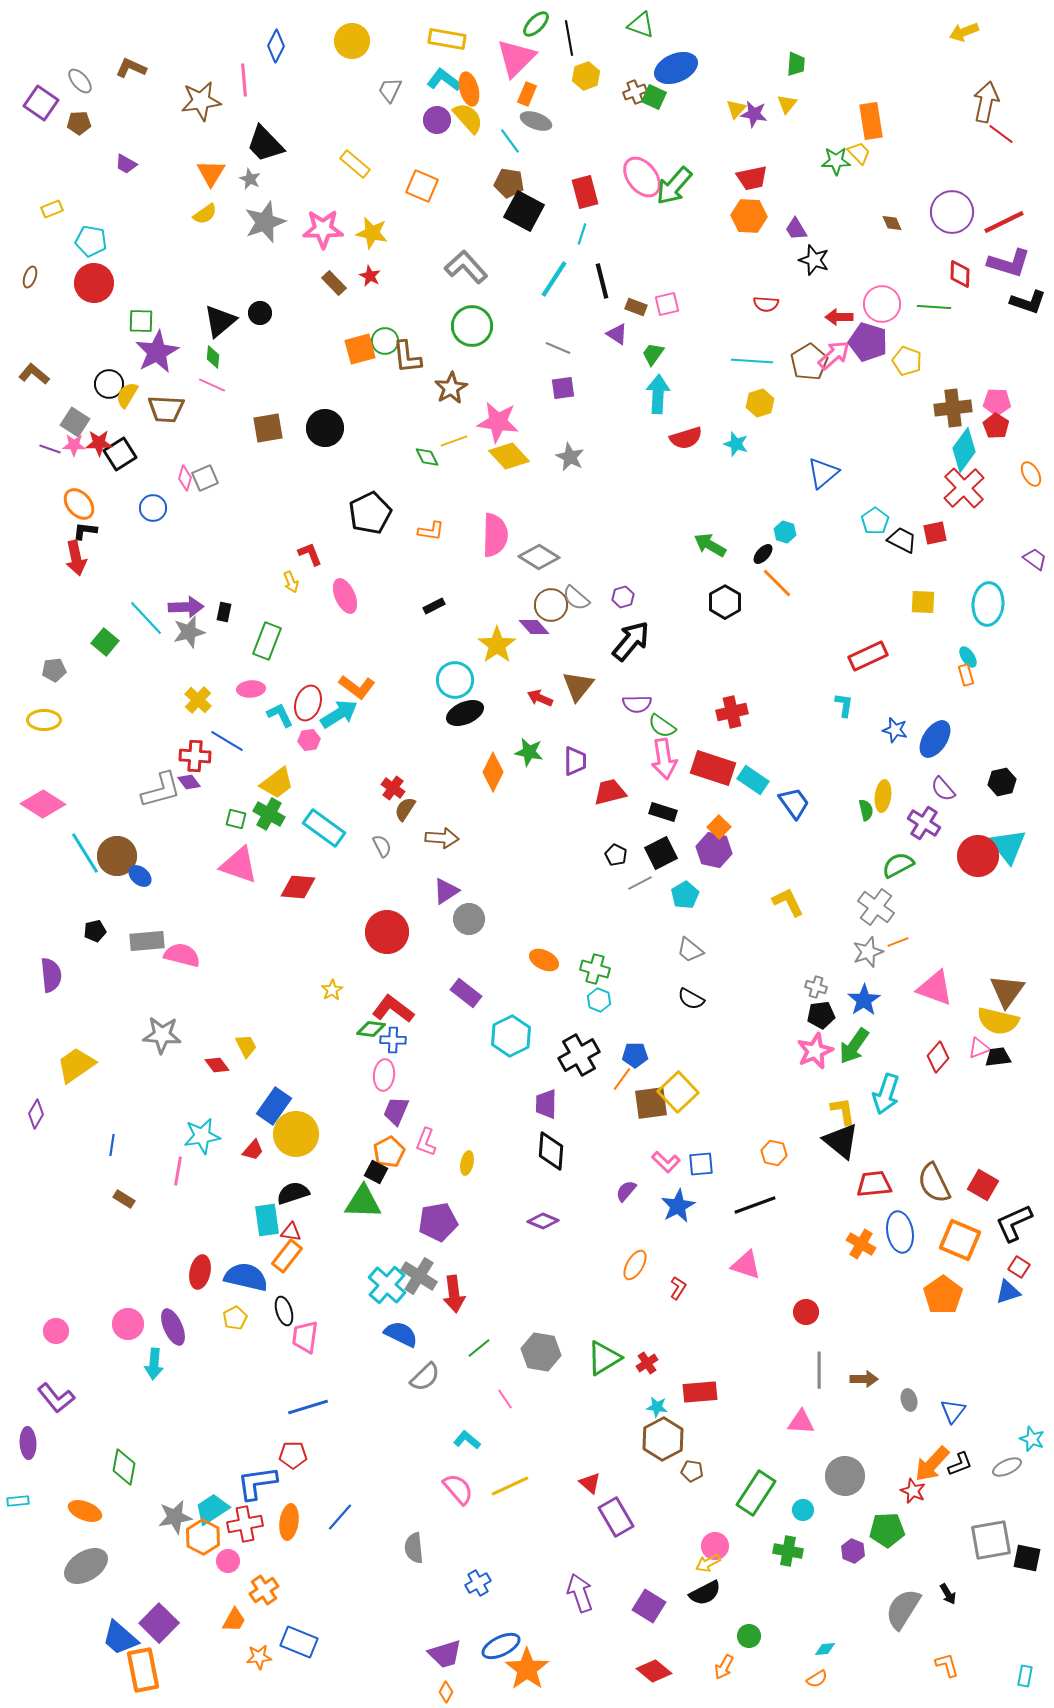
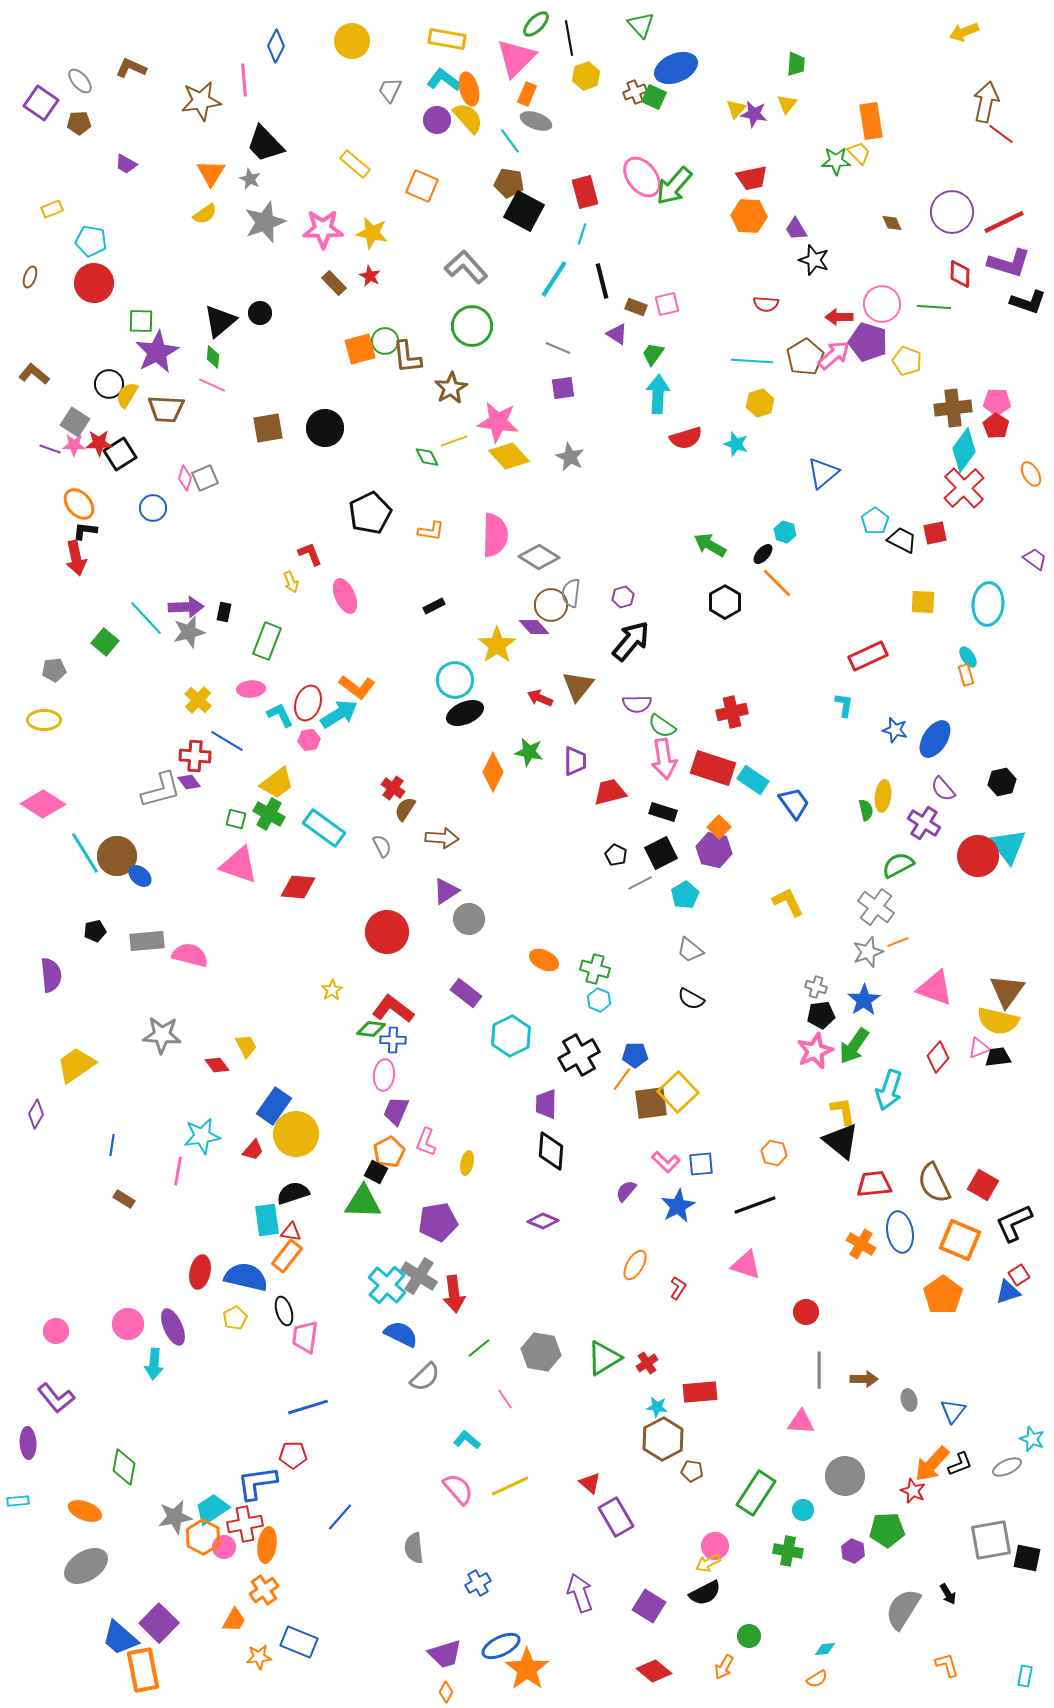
green triangle at (641, 25): rotated 28 degrees clockwise
brown pentagon at (809, 362): moved 4 px left, 5 px up
gray semicircle at (576, 598): moved 5 px left, 5 px up; rotated 56 degrees clockwise
pink semicircle at (182, 955): moved 8 px right
cyan arrow at (886, 1094): moved 3 px right, 4 px up
red square at (1019, 1267): moved 8 px down; rotated 25 degrees clockwise
orange ellipse at (289, 1522): moved 22 px left, 23 px down
pink circle at (228, 1561): moved 4 px left, 14 px up
